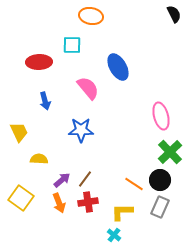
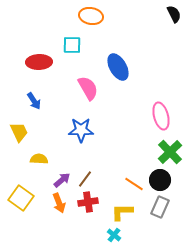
pink semicircle: rotated 10 degrees clockwise
blue arrow: moved 11 px left; rotated 18 degrees counterclockwise
